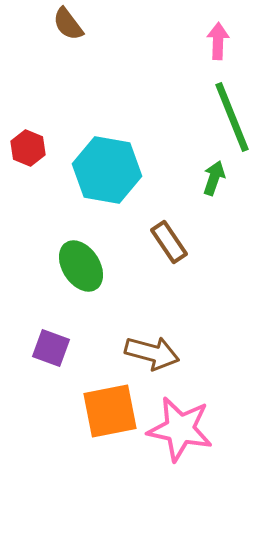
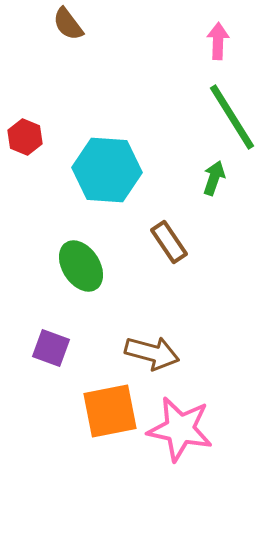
green line: rotated 10 degrees counterclockwise
red hexagon: moved 3 px left, 11 px up
cyan hexagon: rotated 6 degrees counterclockwise
